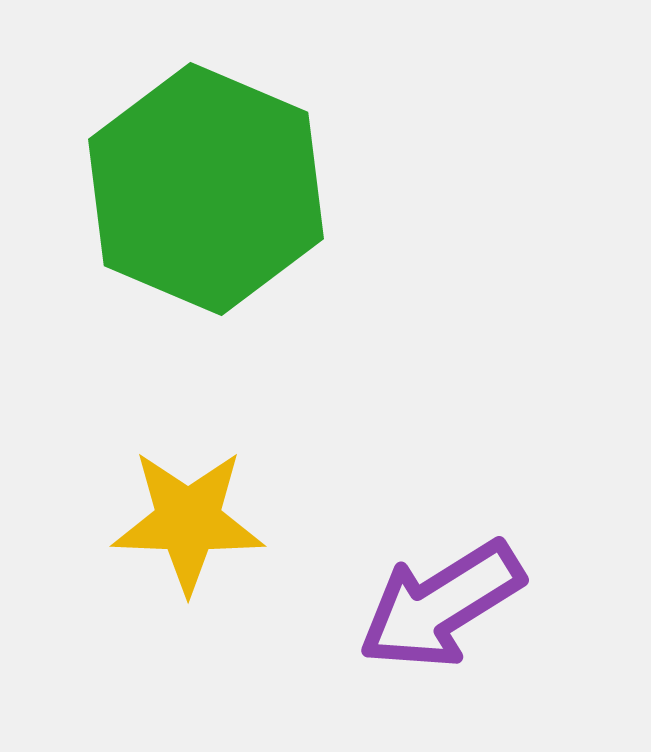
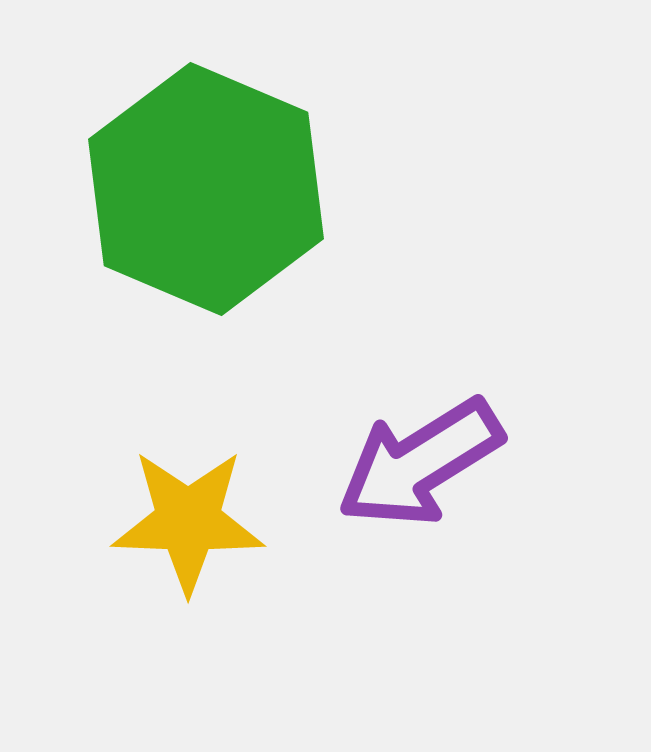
purple arrow: moved 21 px left, 142 px up
